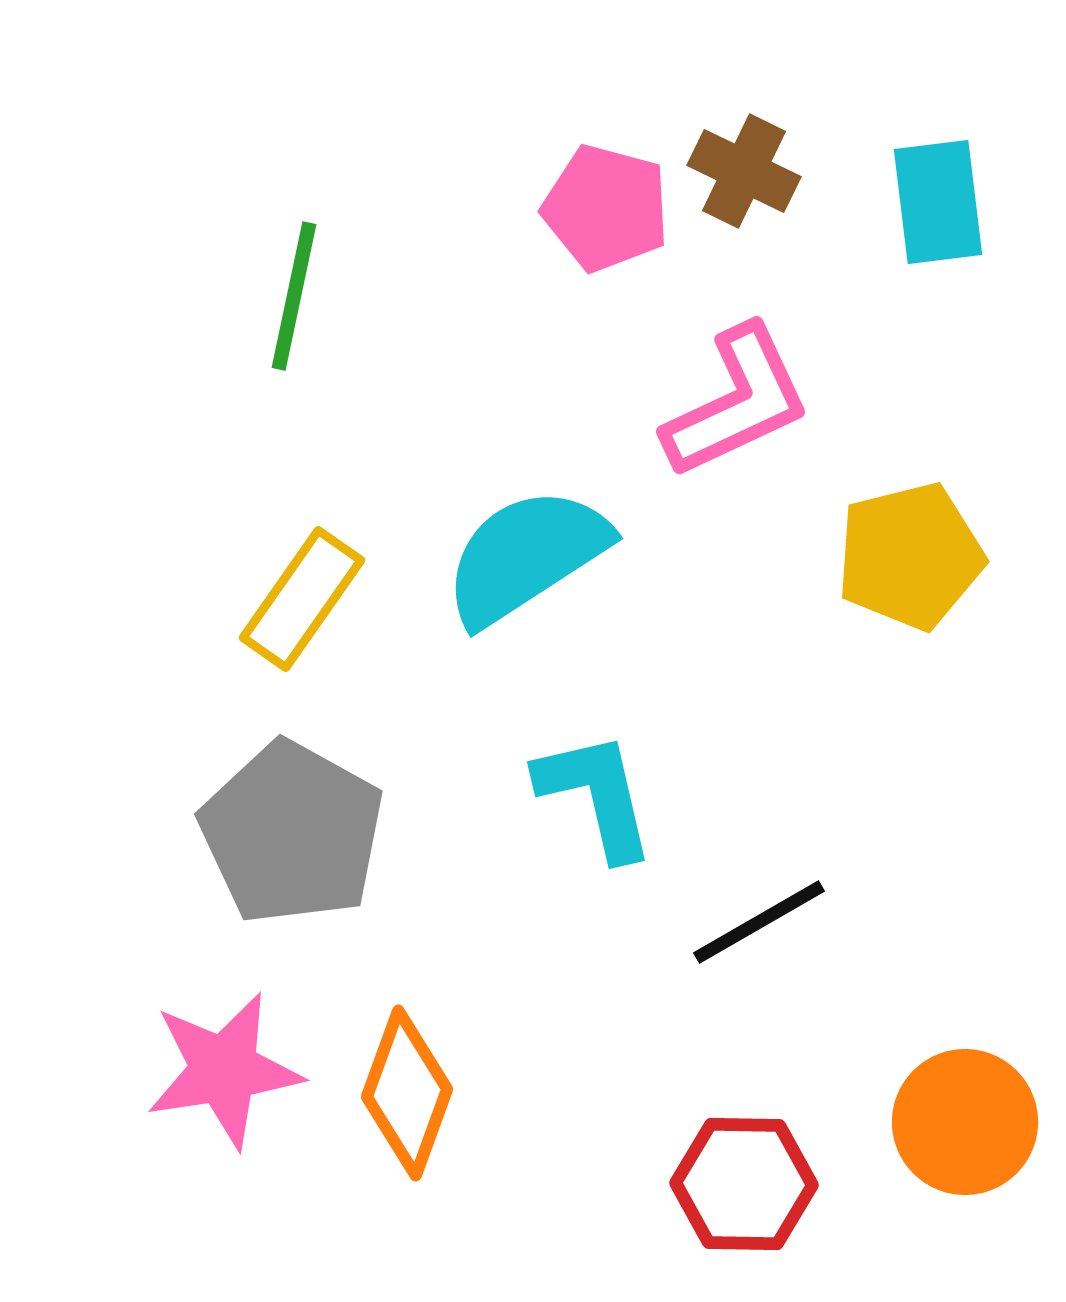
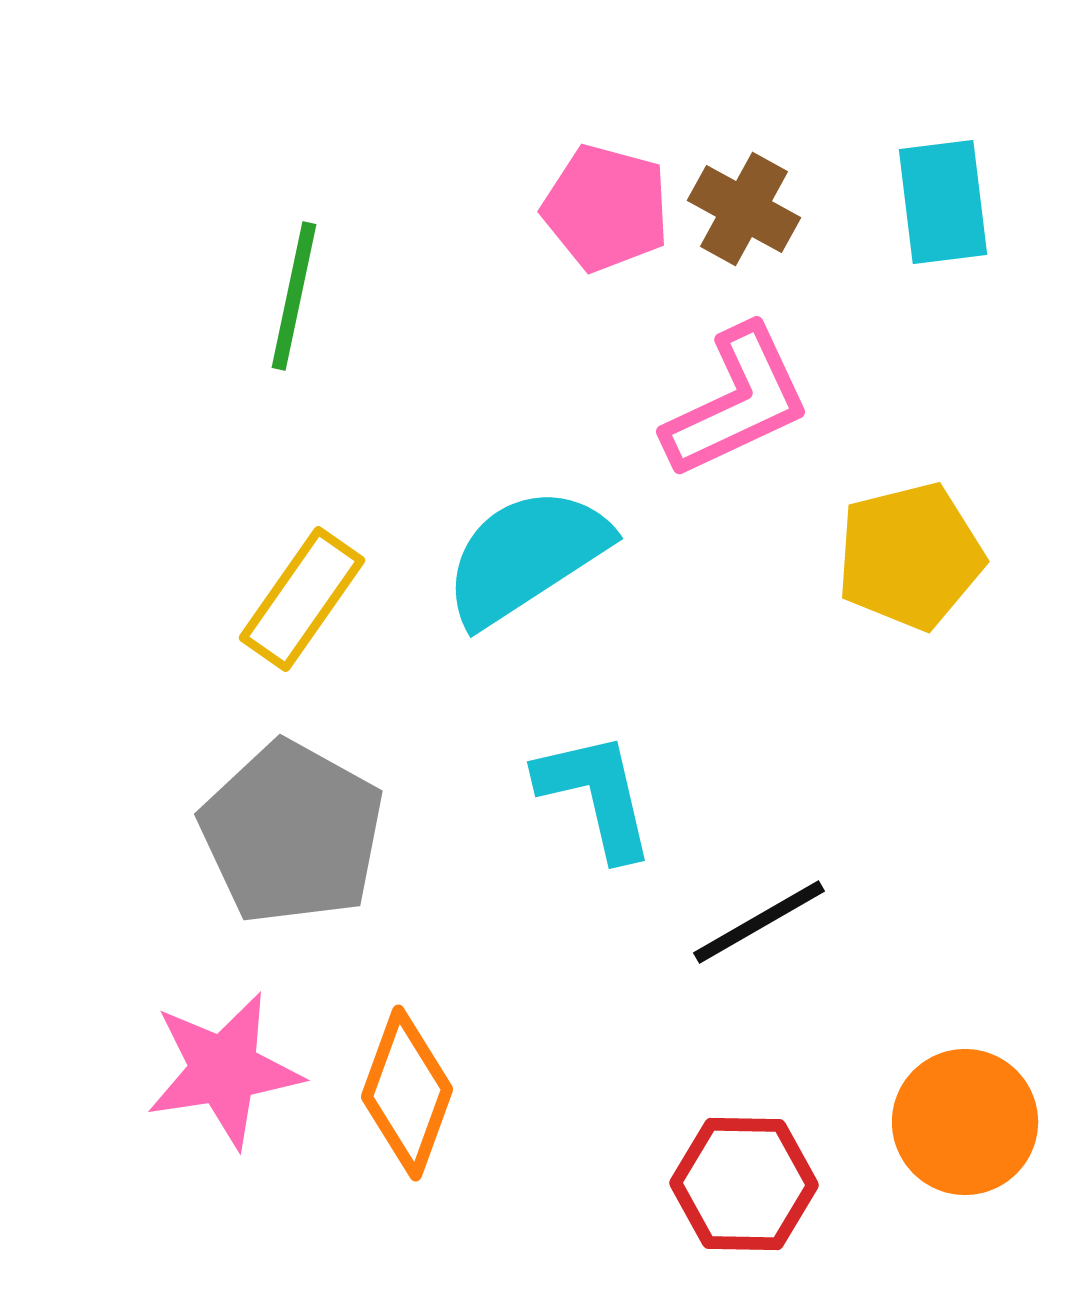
brown cross: moved 38 px down; rotated 3 degrees clockwise
cyan rectangle: moved 5 px right
